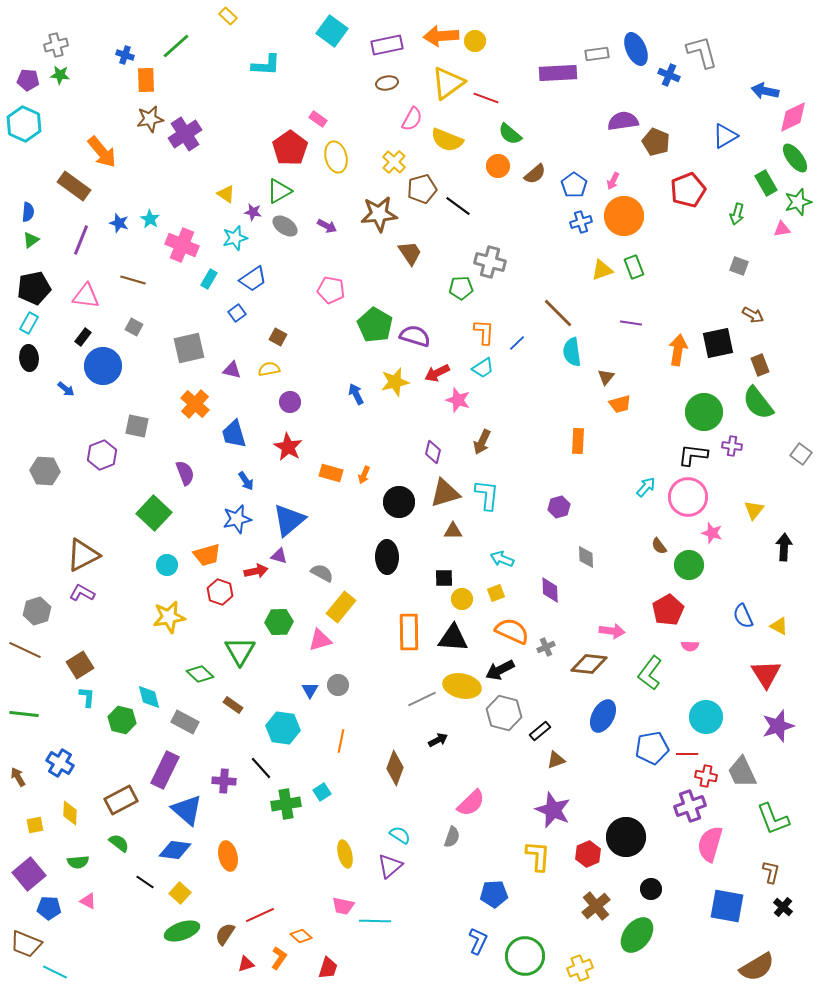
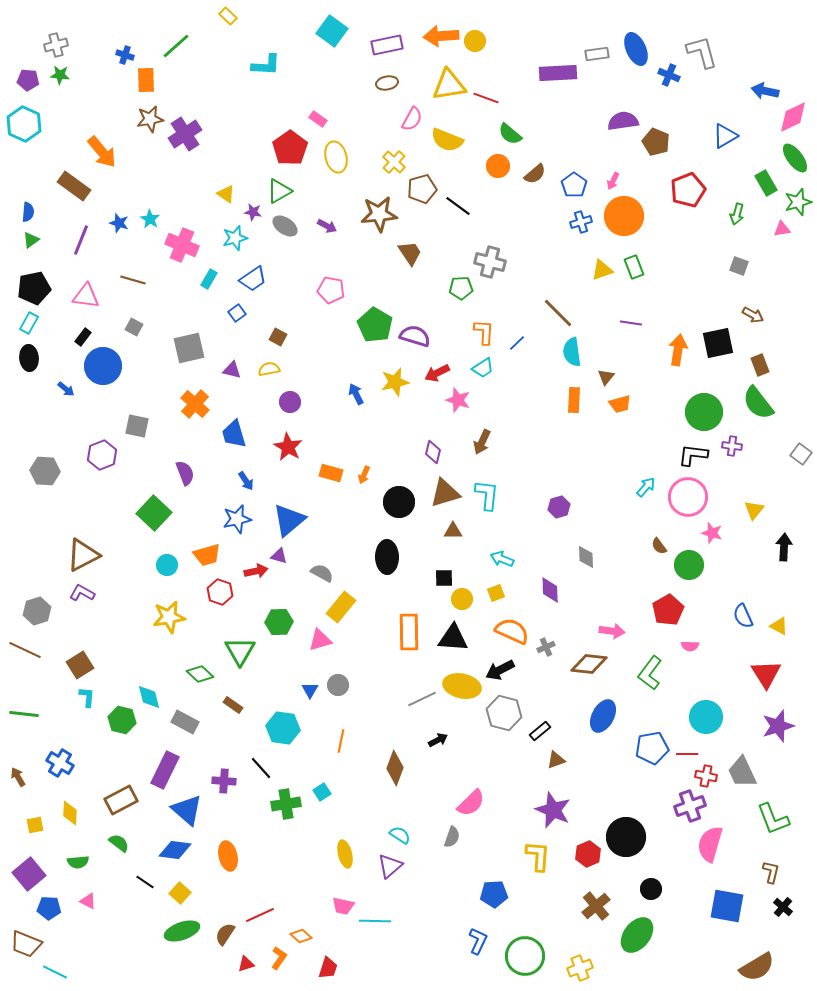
yellow triangle at (448, 83): moved 1 px right, 2 px down; rotated 27 degrees clockwise
orange rectangle at (578, 441): moved 4 px left, 41 px up
